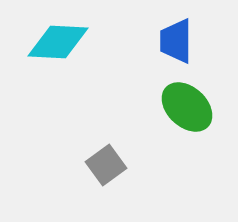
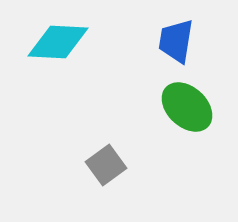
blue trapezoid: rotated 9 degrees clockwise
